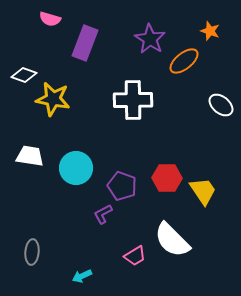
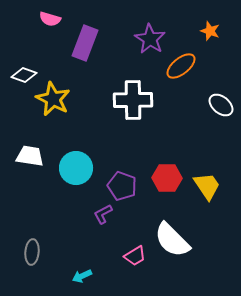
orange ellipse: moved 3 px left, 5 px down
yellow star: rotated 16 degrees clockwise
yellow trapezoid: moved 4 px right, 5 px up
